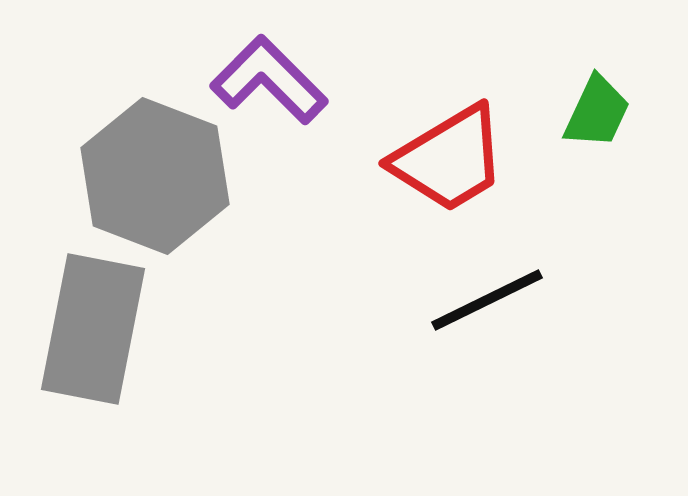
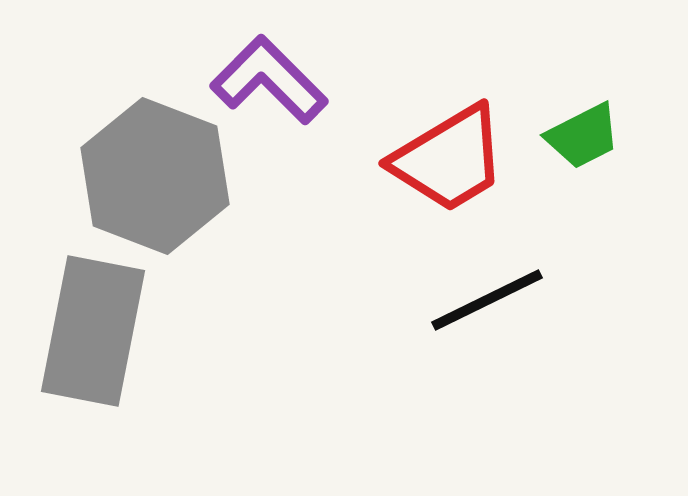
green trapezoid: moved 14 px left, 24 px down; rotated 38 degrees clockwise
gray rectangle: moved 2 px down
